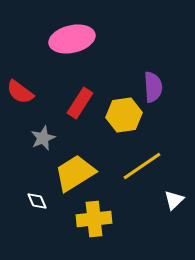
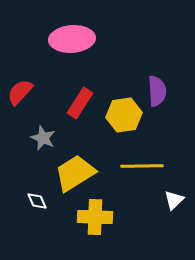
pink ellipse: rotated 9 degrees clockwise
purple semicircle: moved 4 px right, 4 px down
red semicircle: rotated 96 degrees clockwise
gray star: rotated 25 degrees counterclockwise
yellow line: rotated 33 degrees clockwise
yellow cross: moved 1 px right, 2 px up; rotated 8 degrees clockwise
